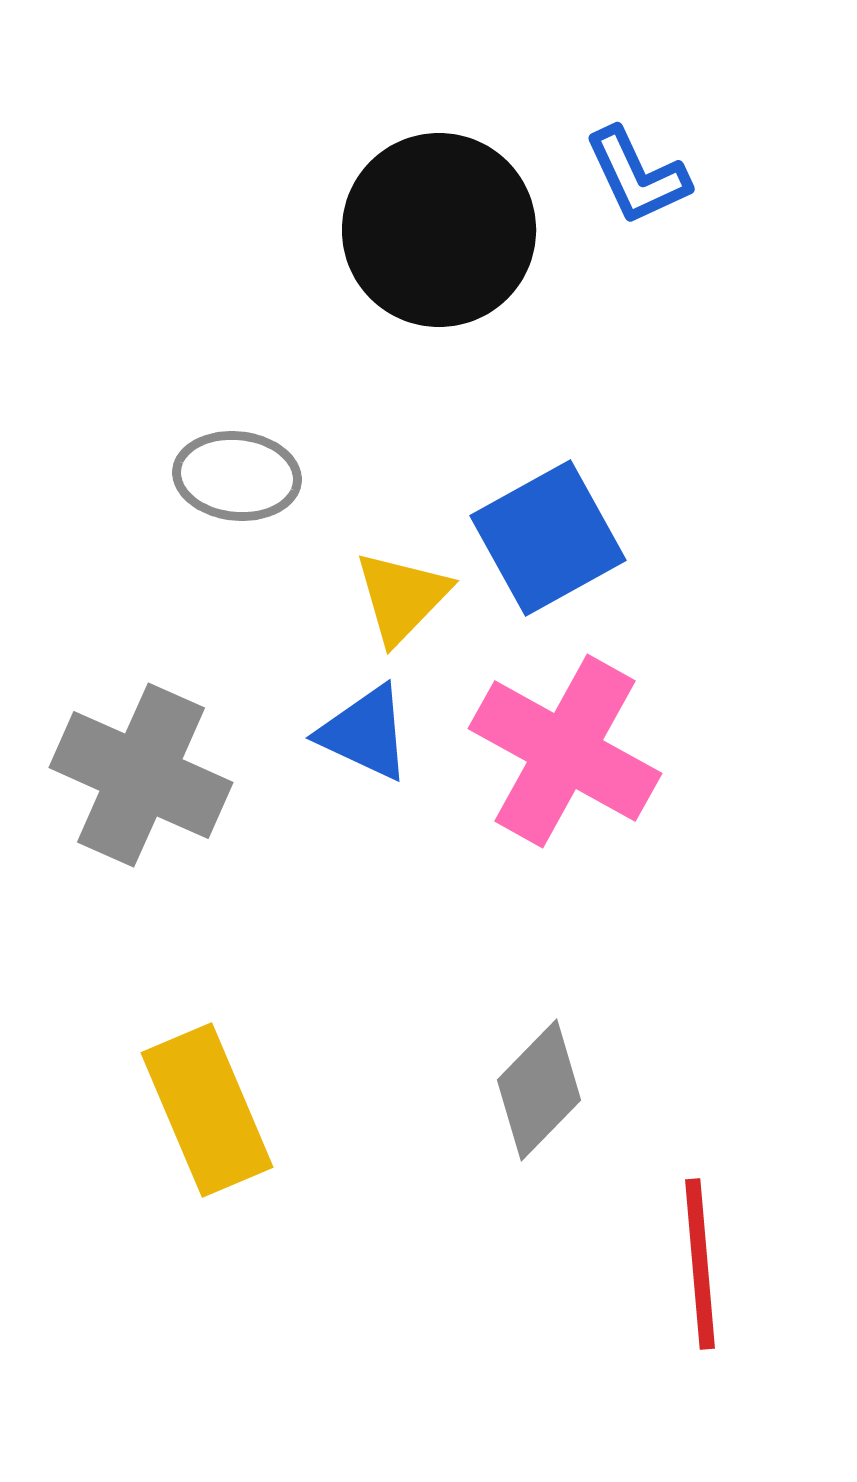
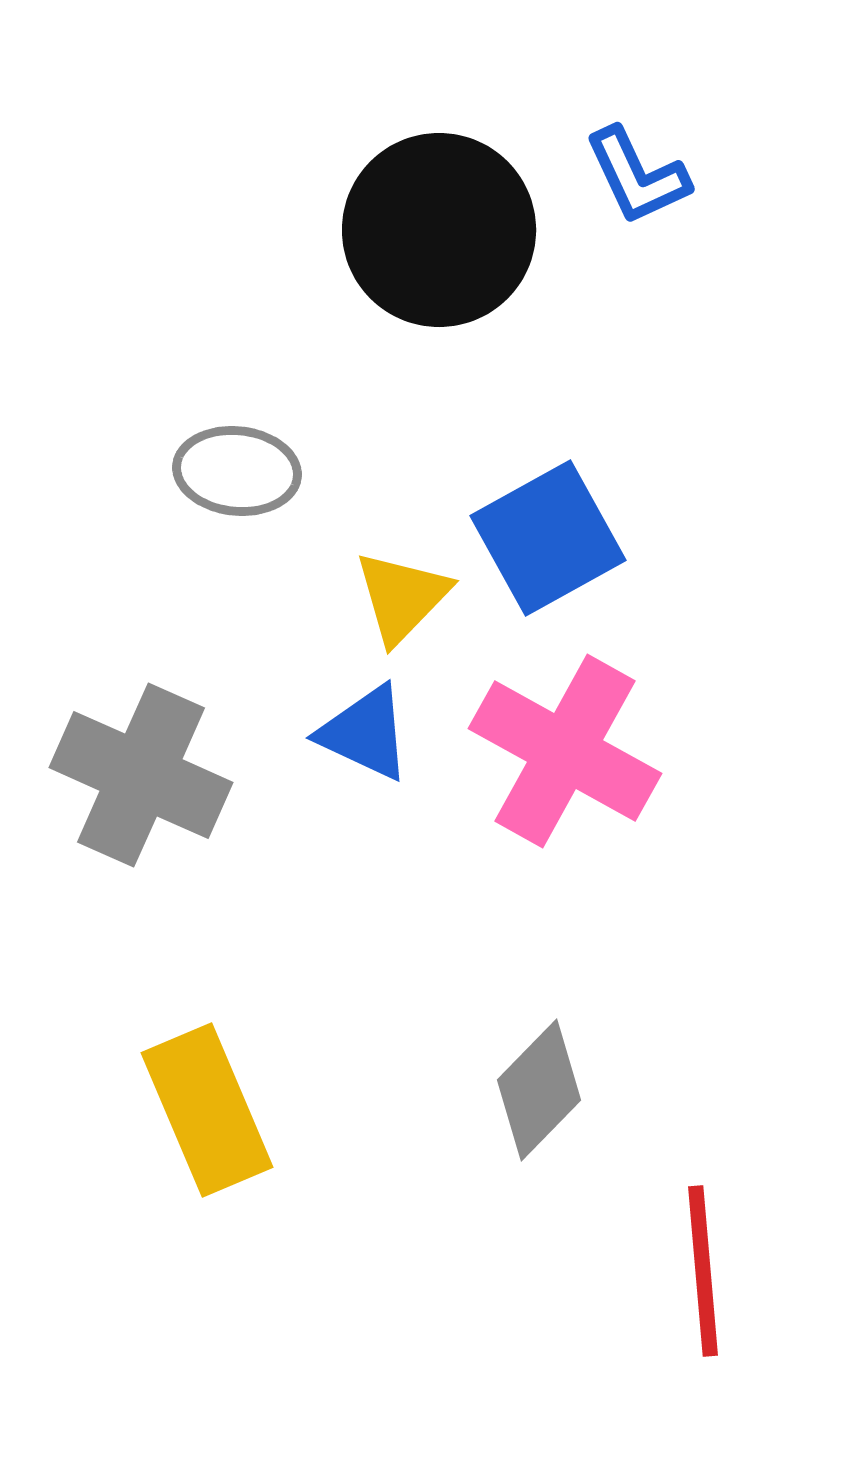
gray ellipse: moved 5 px up
red line: moved 3 px right, 7 px down
